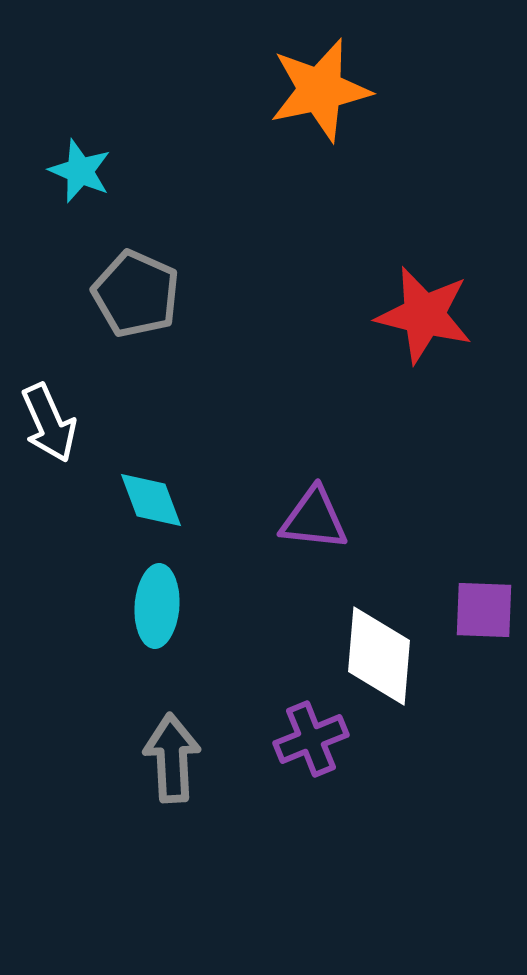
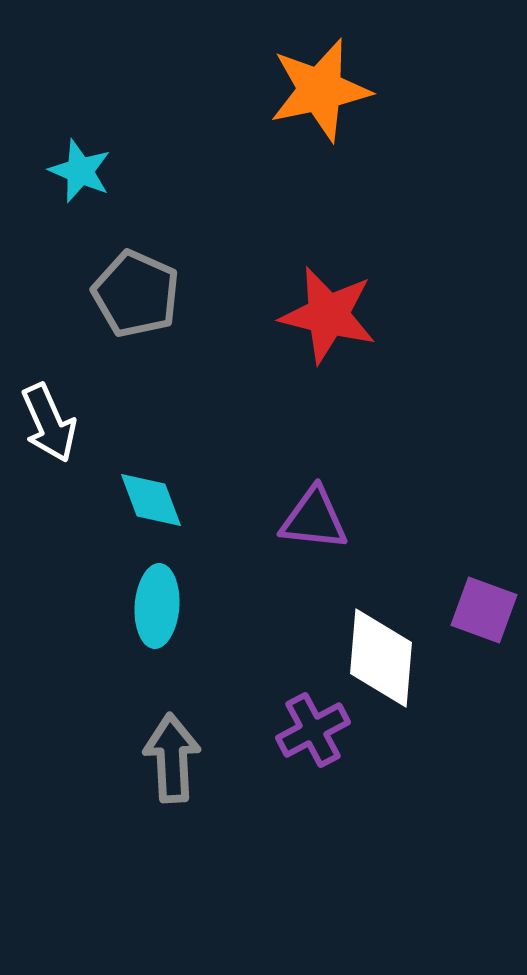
red star: moved 96 px left
purple square: rotated 18 degrees clockwise
white diamond: moved 2 px right, 2 px down
purple cross: moved 2 px right, 9 px up; rotated 6 degrees counterclockwise
